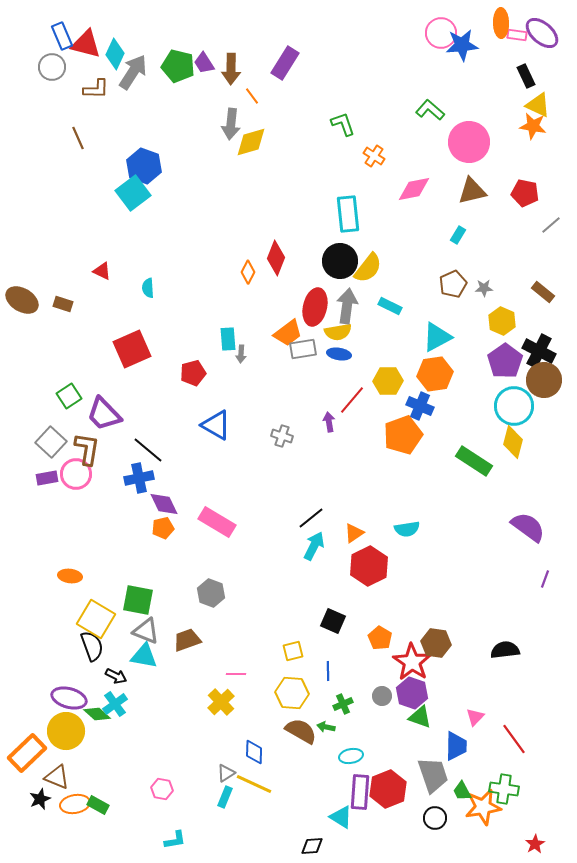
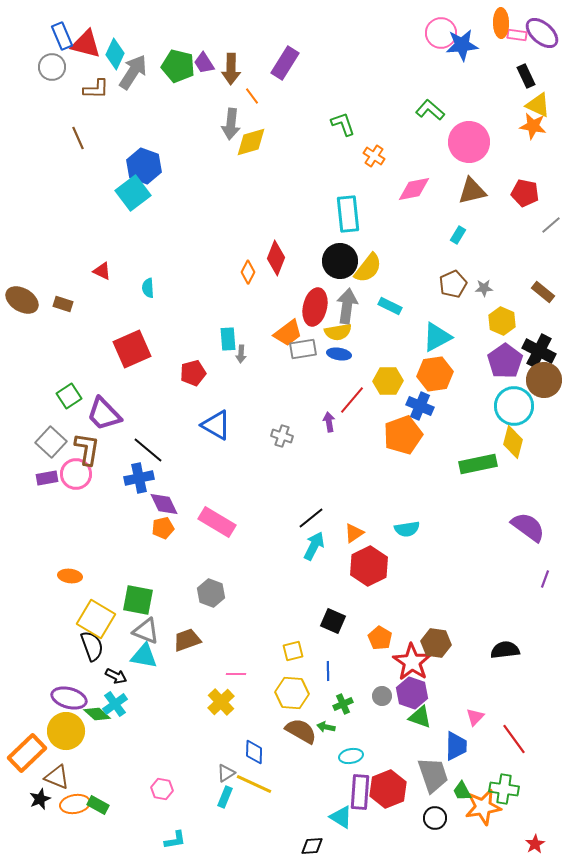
green rectangle at (474, 461): moved 4 px right, 3 px down; rotated 45 degrees counterclockwise
